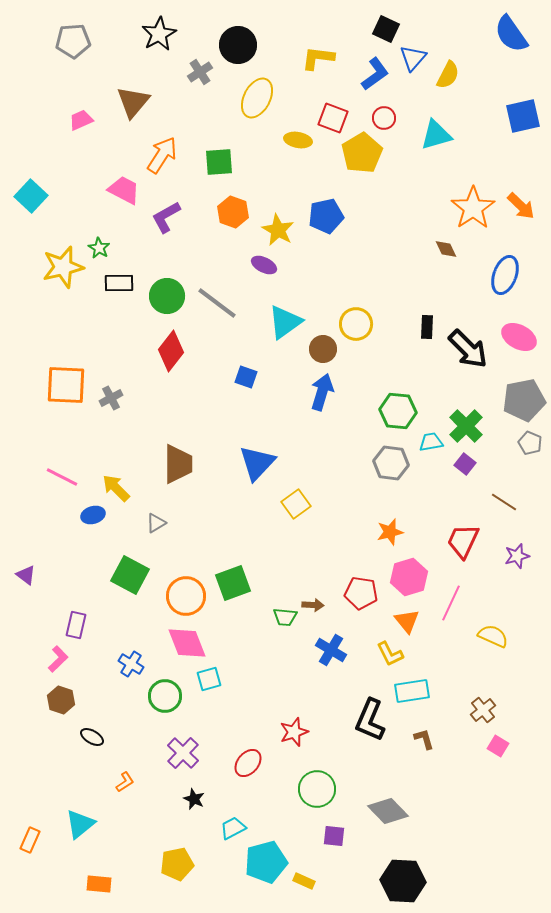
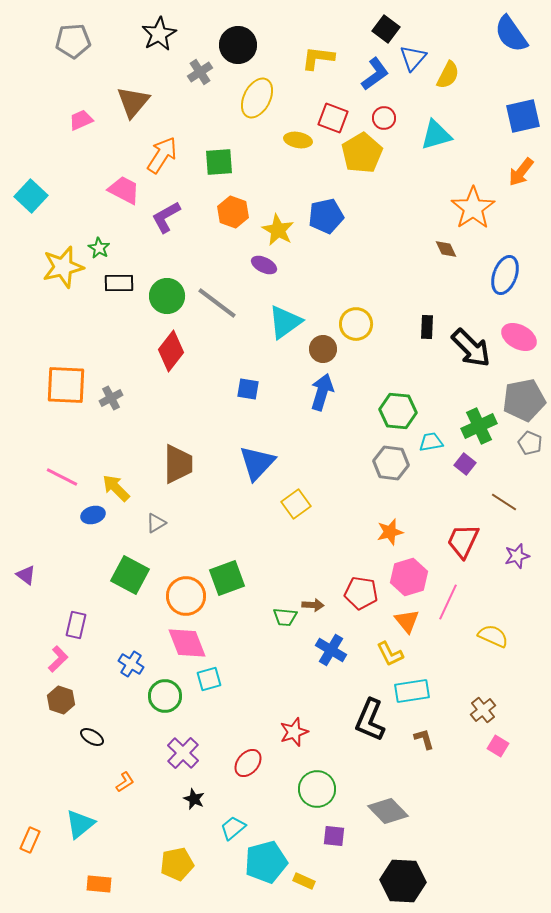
black square at (386, 29): rotated 12 degrees clockwise
orange arrow at (521, 206): moved 34 px up; rotated 84 degrees clockwise
black arrow at (468, 349): moved 3 px right, 1 px up
blue square at (246, 377): moved 2 px right, 12 px down; rotated 10 degrees counterclockwise
green cross at (466, 426): moved 13 px right; rotated 20 degrees clockwise
green square at (233, 583): moved 6 px left, 5 px up
pink line at (451, 603): moved 3 px left, 1 px up
cyan trapezoid at (233, 828): rotated 12 degrees counterclockwise
